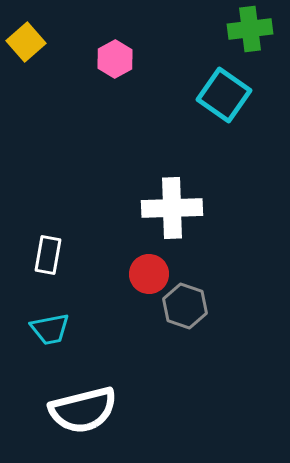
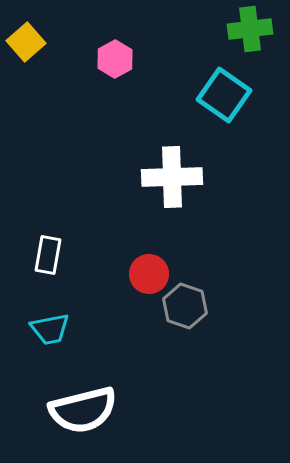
white cross: moved 31 px up
